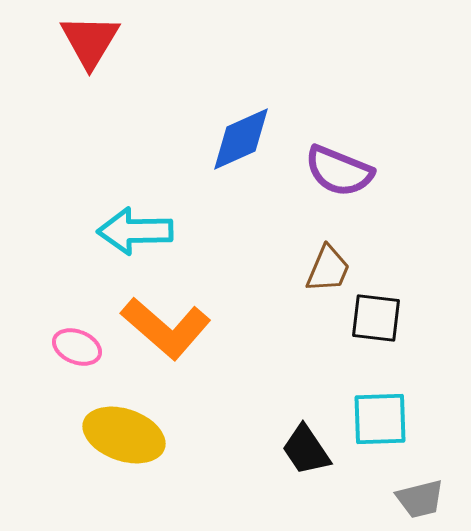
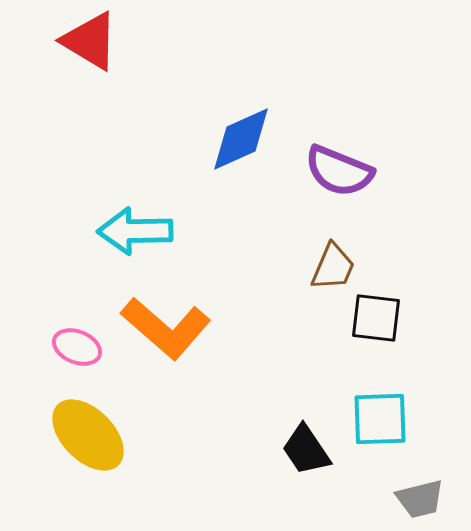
red triangle: rotated 30 degrees counterclockwise
brown trapezoid: moved 5 px right, 2 px up
yellow ellipse: moved 36 px left; rotated 26 degrees clockwise
